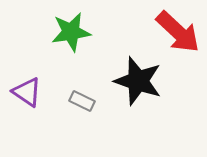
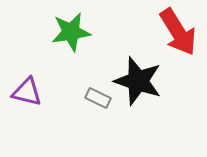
red arrow: rotated 15 degrees clockwise
purple triangle: rotated 20 degrees counterclockwise
gray rectangle: moved 16 px right, 3 px up
